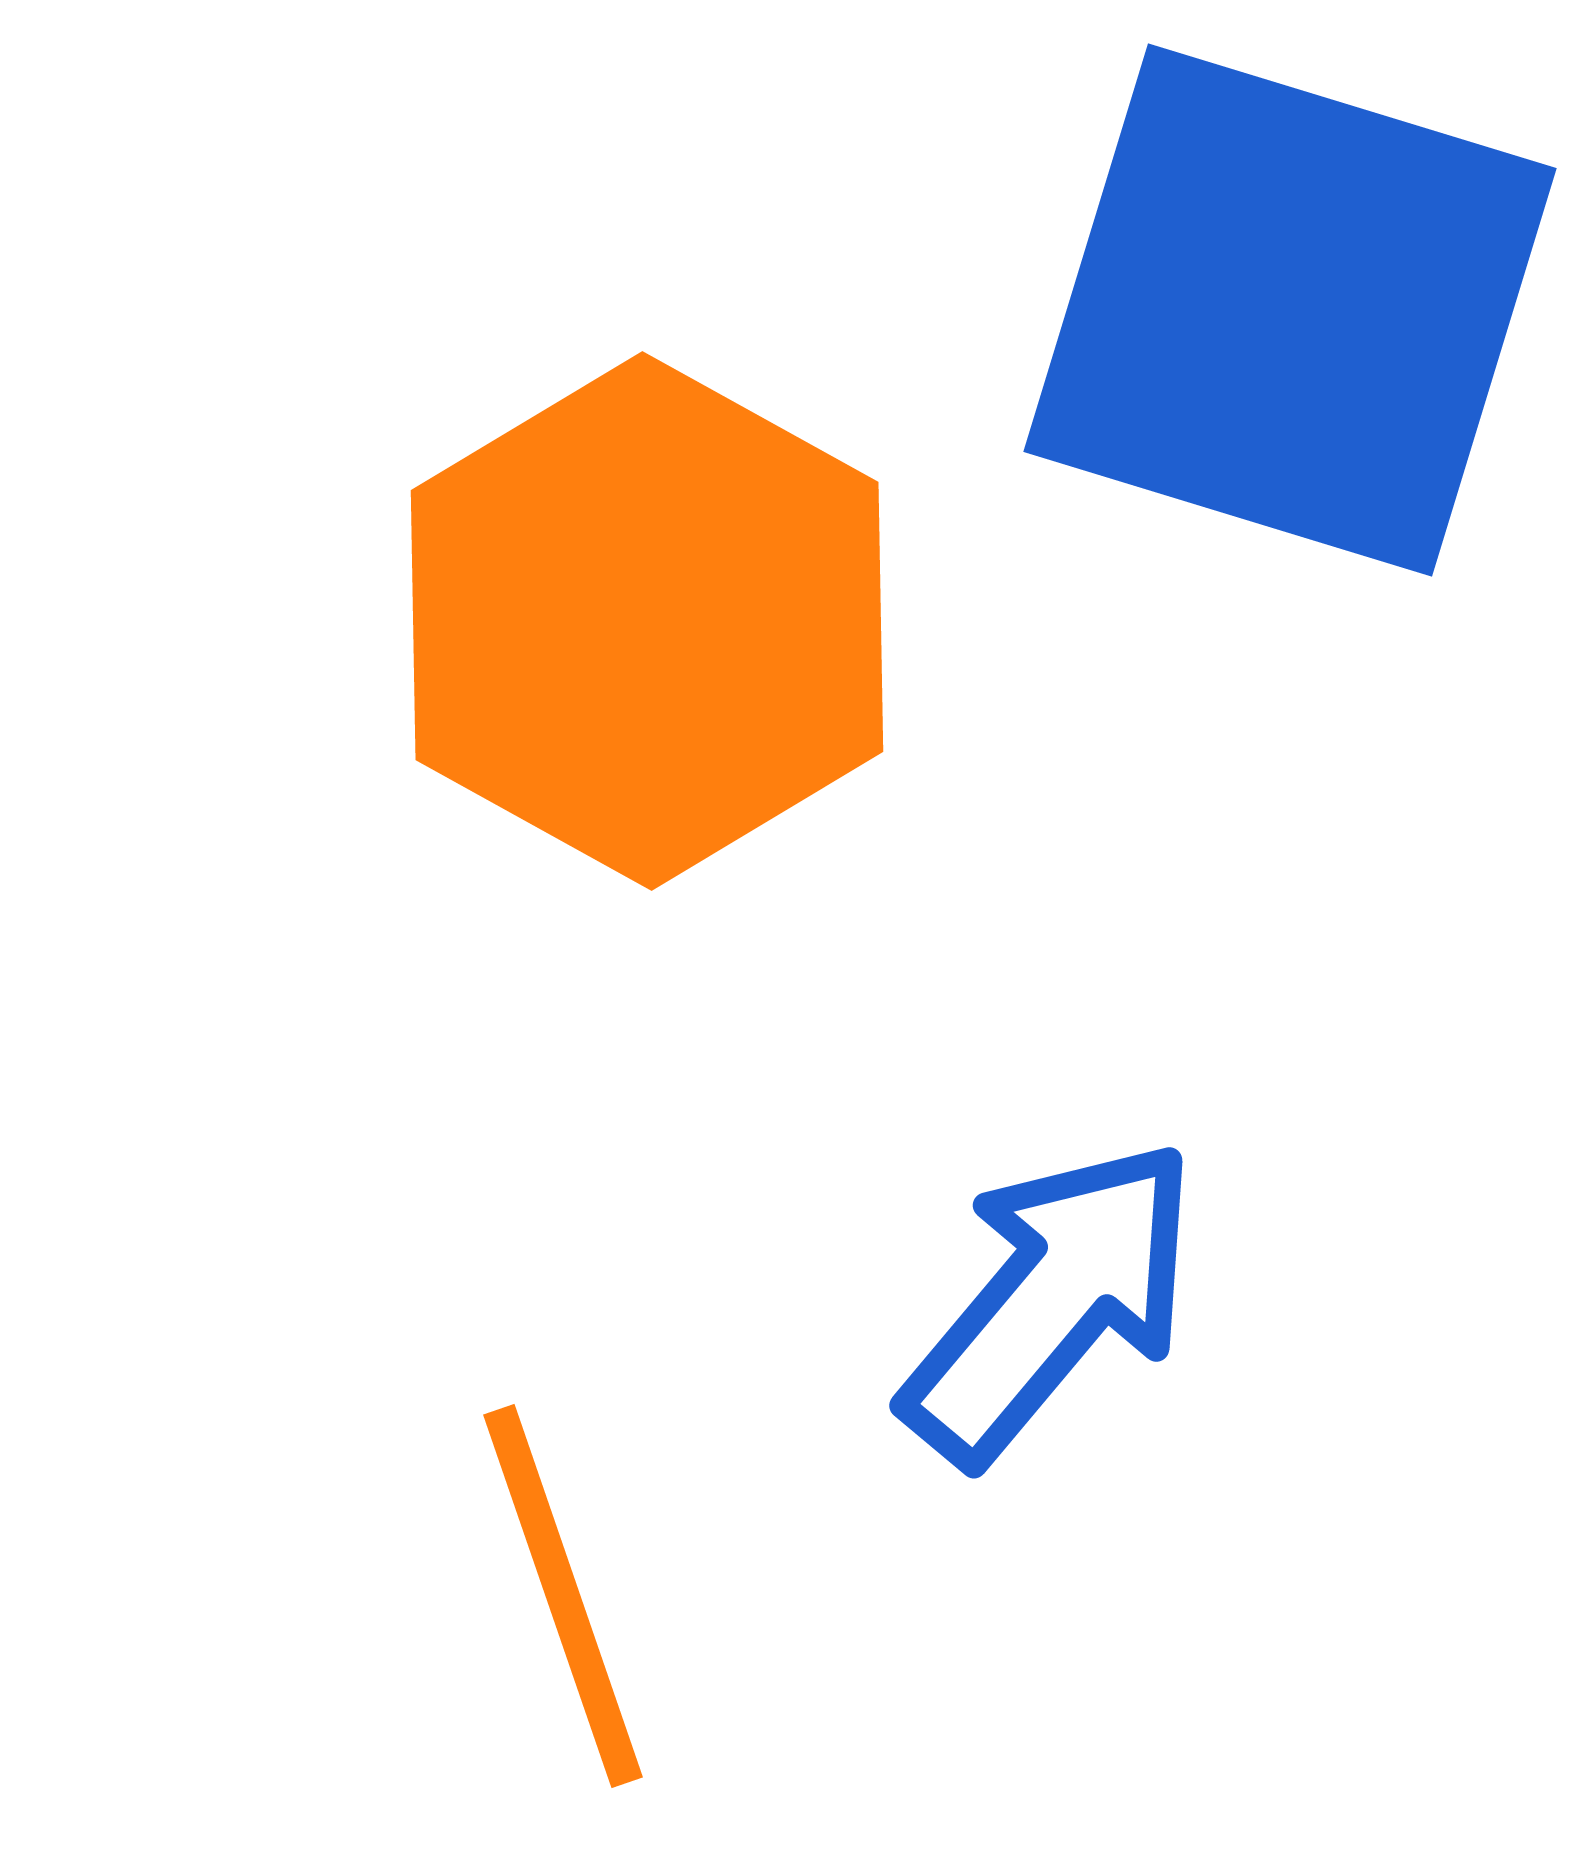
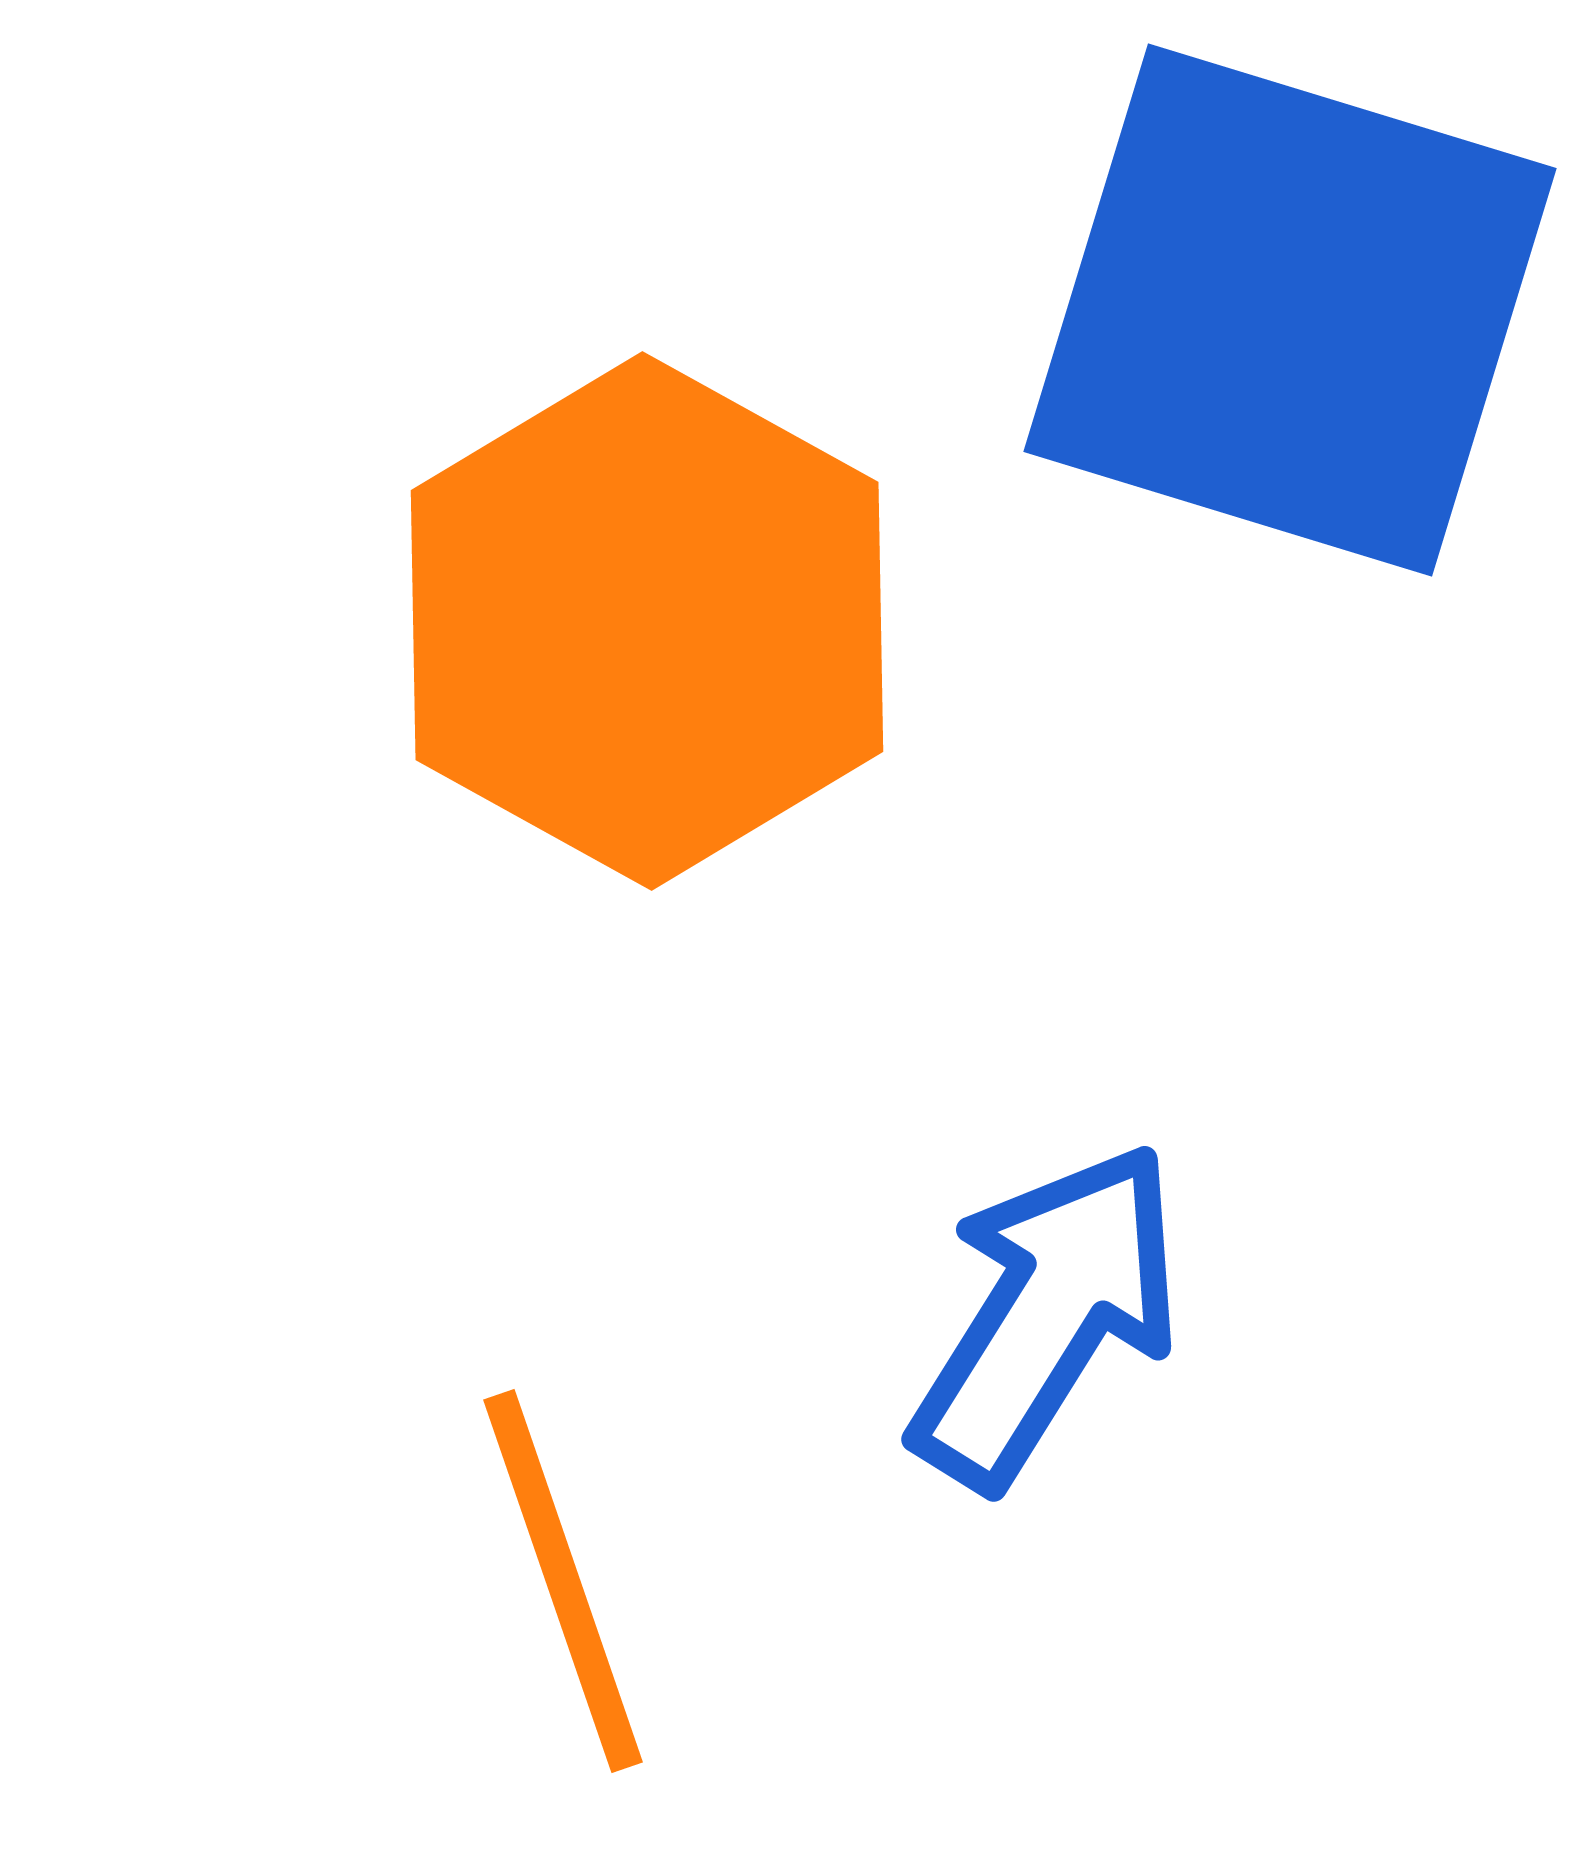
blue arrow: moved 4 px left, 14 px down; rotated 8 degrees counterclockwise
orange line: moved 15 px up
